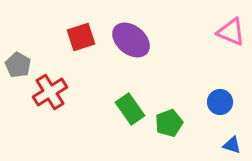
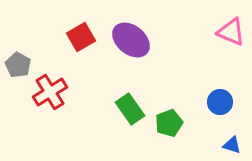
red square: rotated 12 degrees counterclockwise
